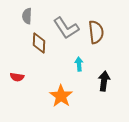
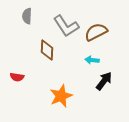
gray L-shape: moved 2 px up
brown semicircle: rotated 110 degrees counterclockwise
brown diamond: moved 8 px right, 7 px down
cyan arrow: moved 13 px right, 4 px up; rotated 80 degrees counterclockwise
black arrow: rotated 30 degrees clockwise
orange star: rotated 15 degrees clockwise
